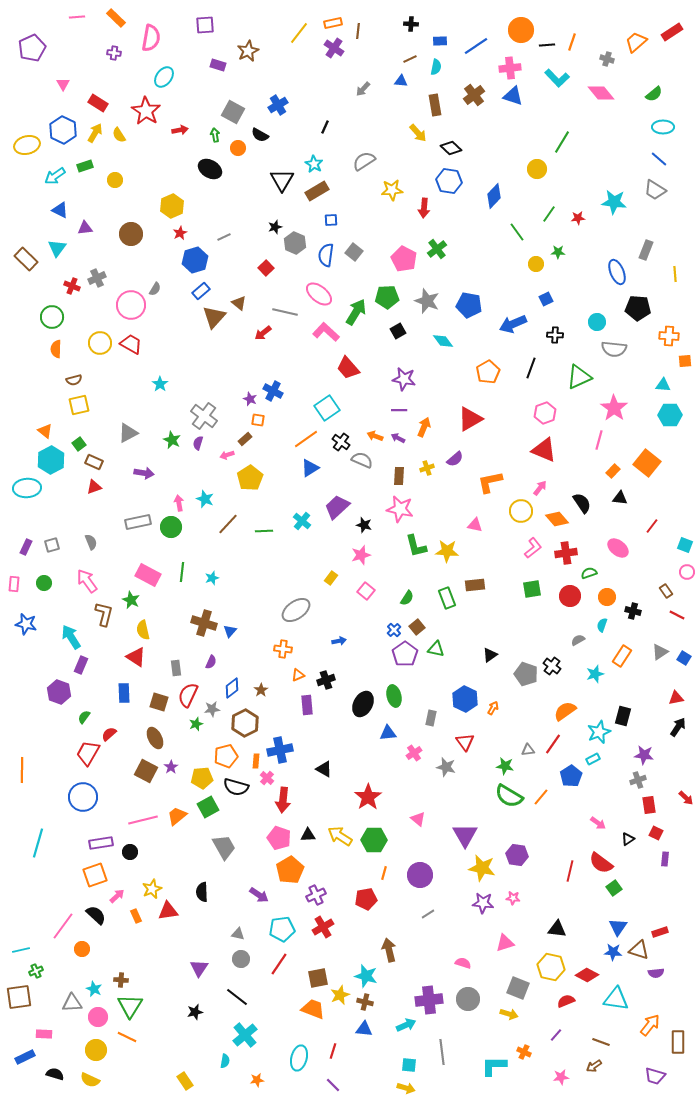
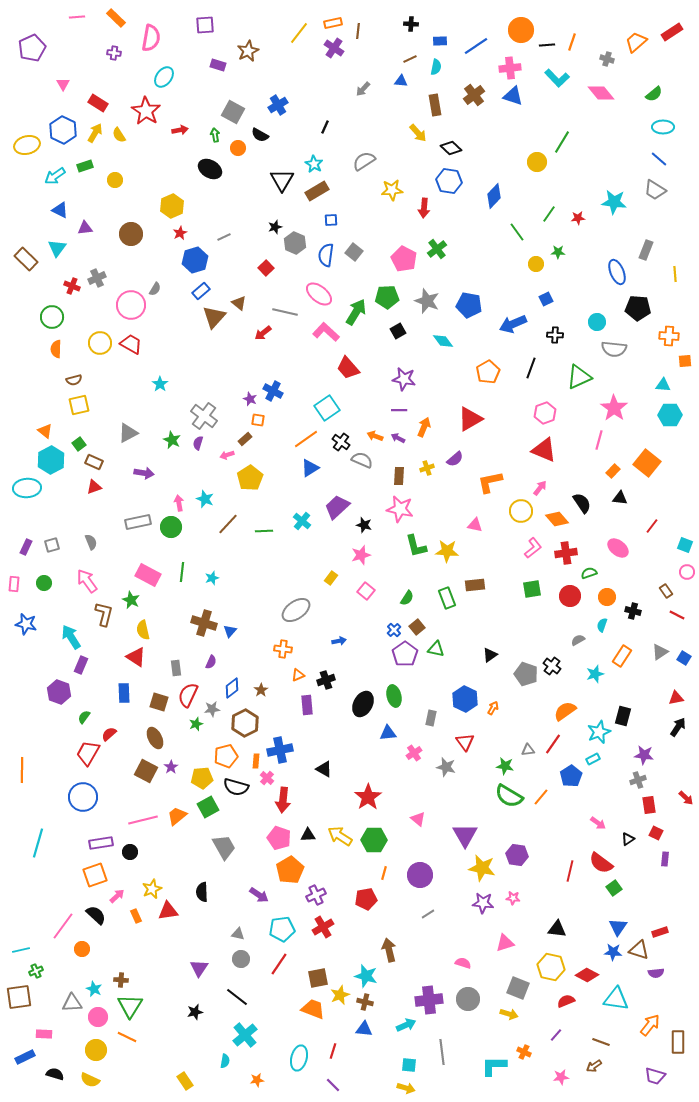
yellow circle at (537, 169): moved 7 px up
